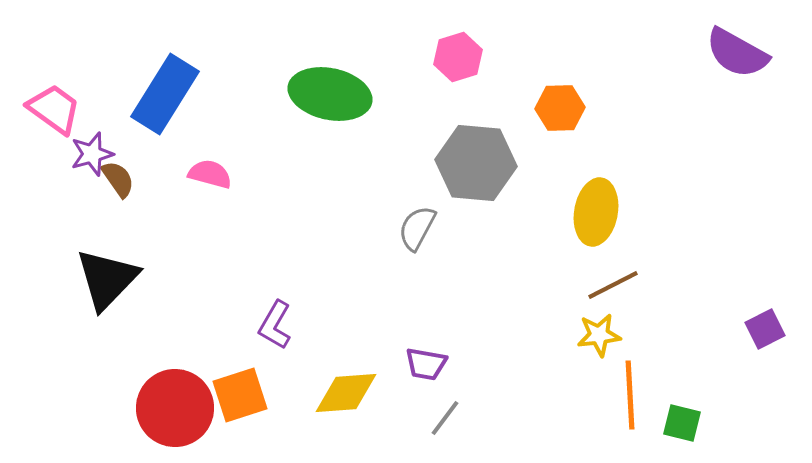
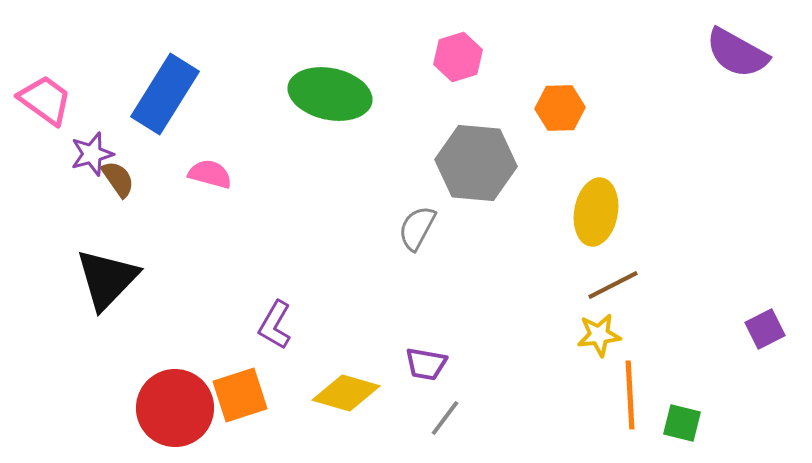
pink trapezoid: moved 9 px left, 9 px up
yellow diamond: rotated 20 degrees clockwise
